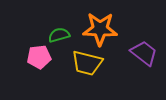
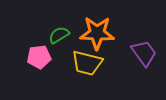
orange star: moved 3 px left, 4 px down
green semicircle: rotated 15 degrees counterclockwise
purple trapezoid: rotated 16 degrees clockwise
